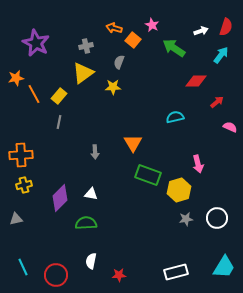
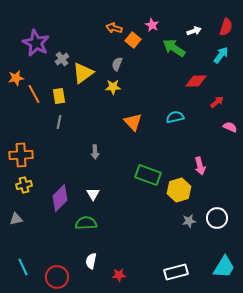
white arrow: moved 7 px left
gray cross: moved 24 px left, 13 px down; rotated 24 degrees counterclockwise
gray semicircle: moved 2 px left, 2 px down
yellow rectangle: rotated 49 degrees counterclockwise
orange triangle: moved 21 px up; rotated 12 degrees counterclockwise
pink arrow: moved 2 px right, 2 px down
white triangle: moved 2 px right; rotated 48 degrees clockwise
gray star: moved 3 px right, 2 px down
red circle: moved 1 px right, 2 px down
